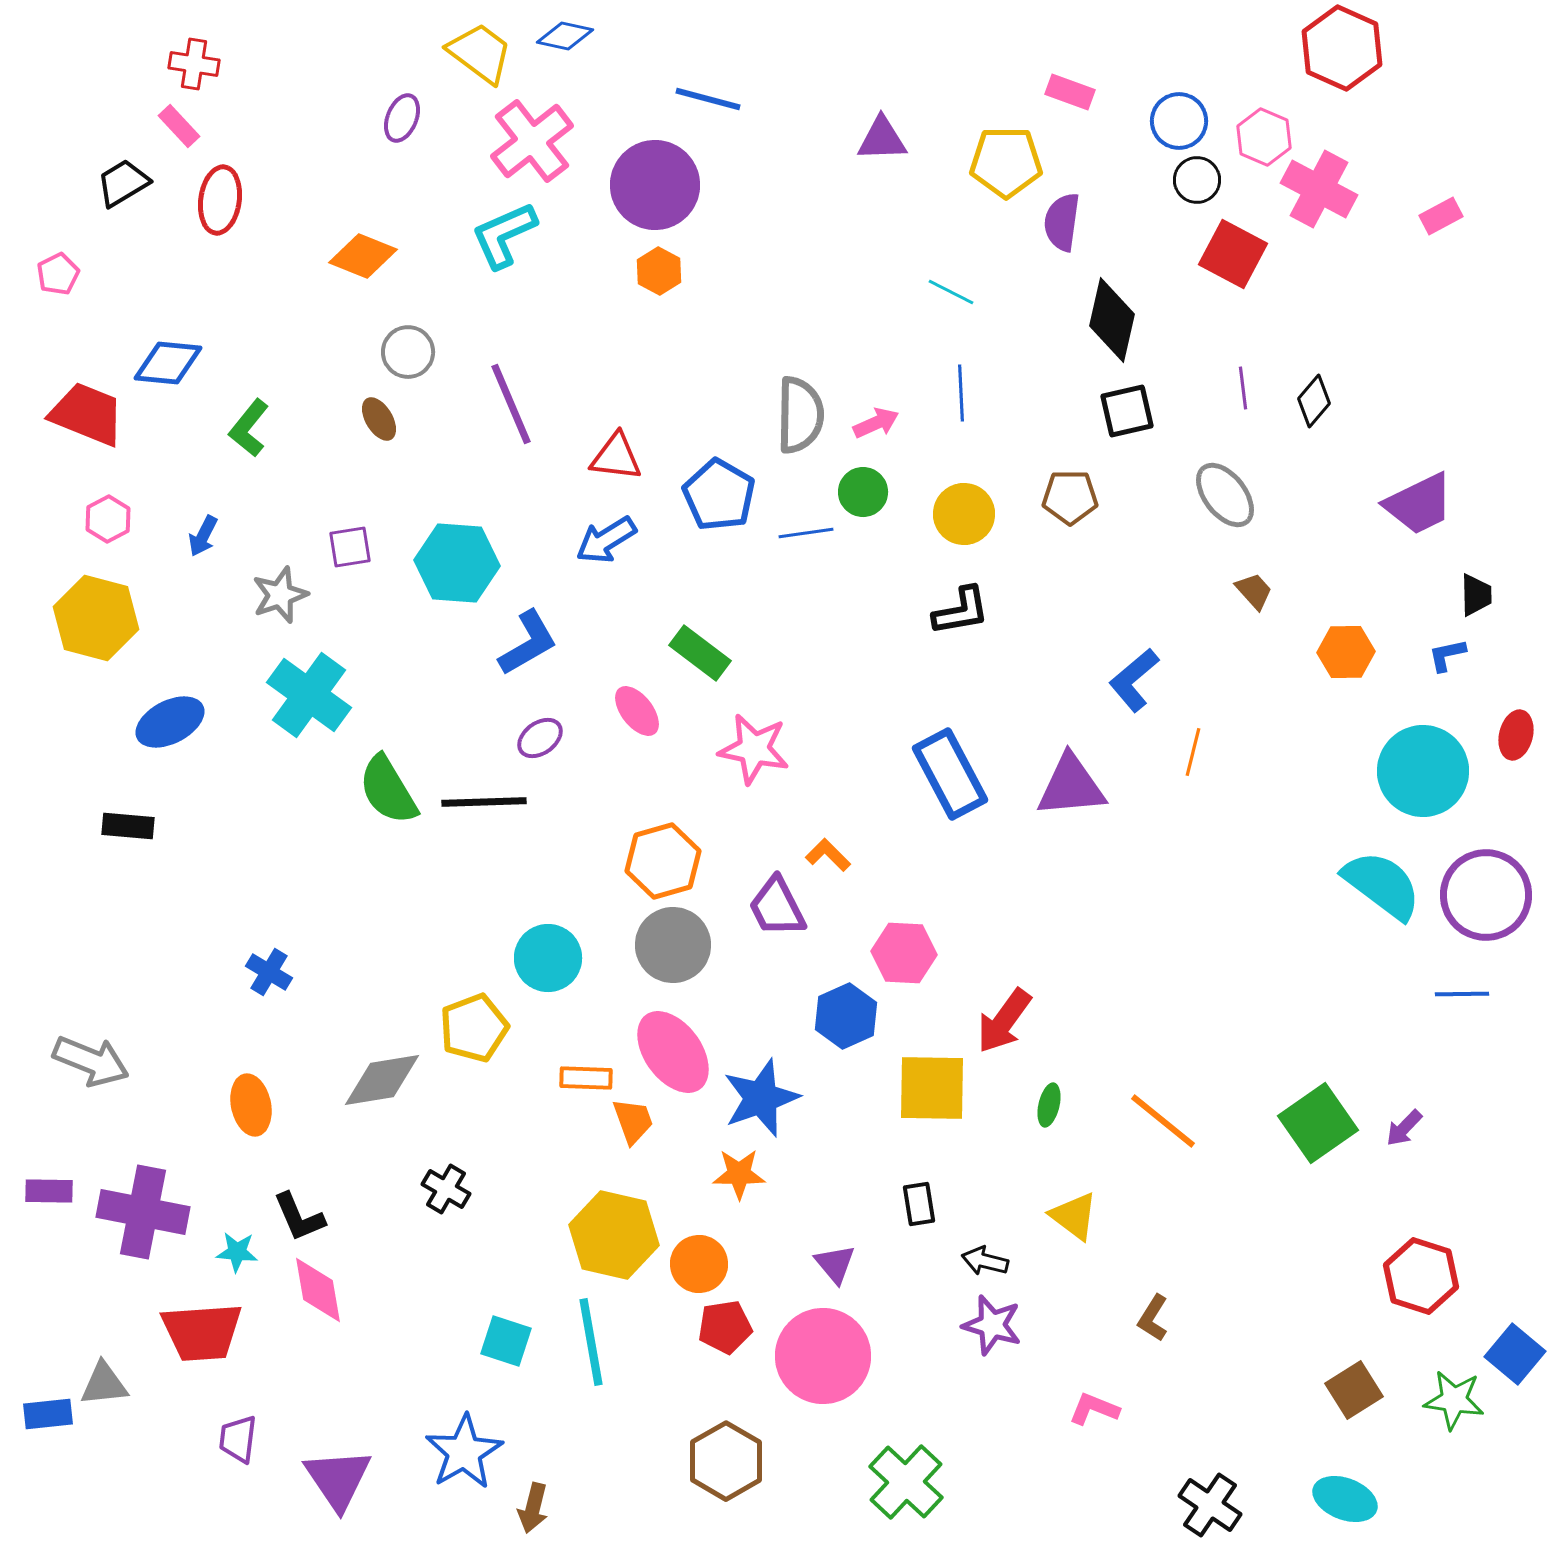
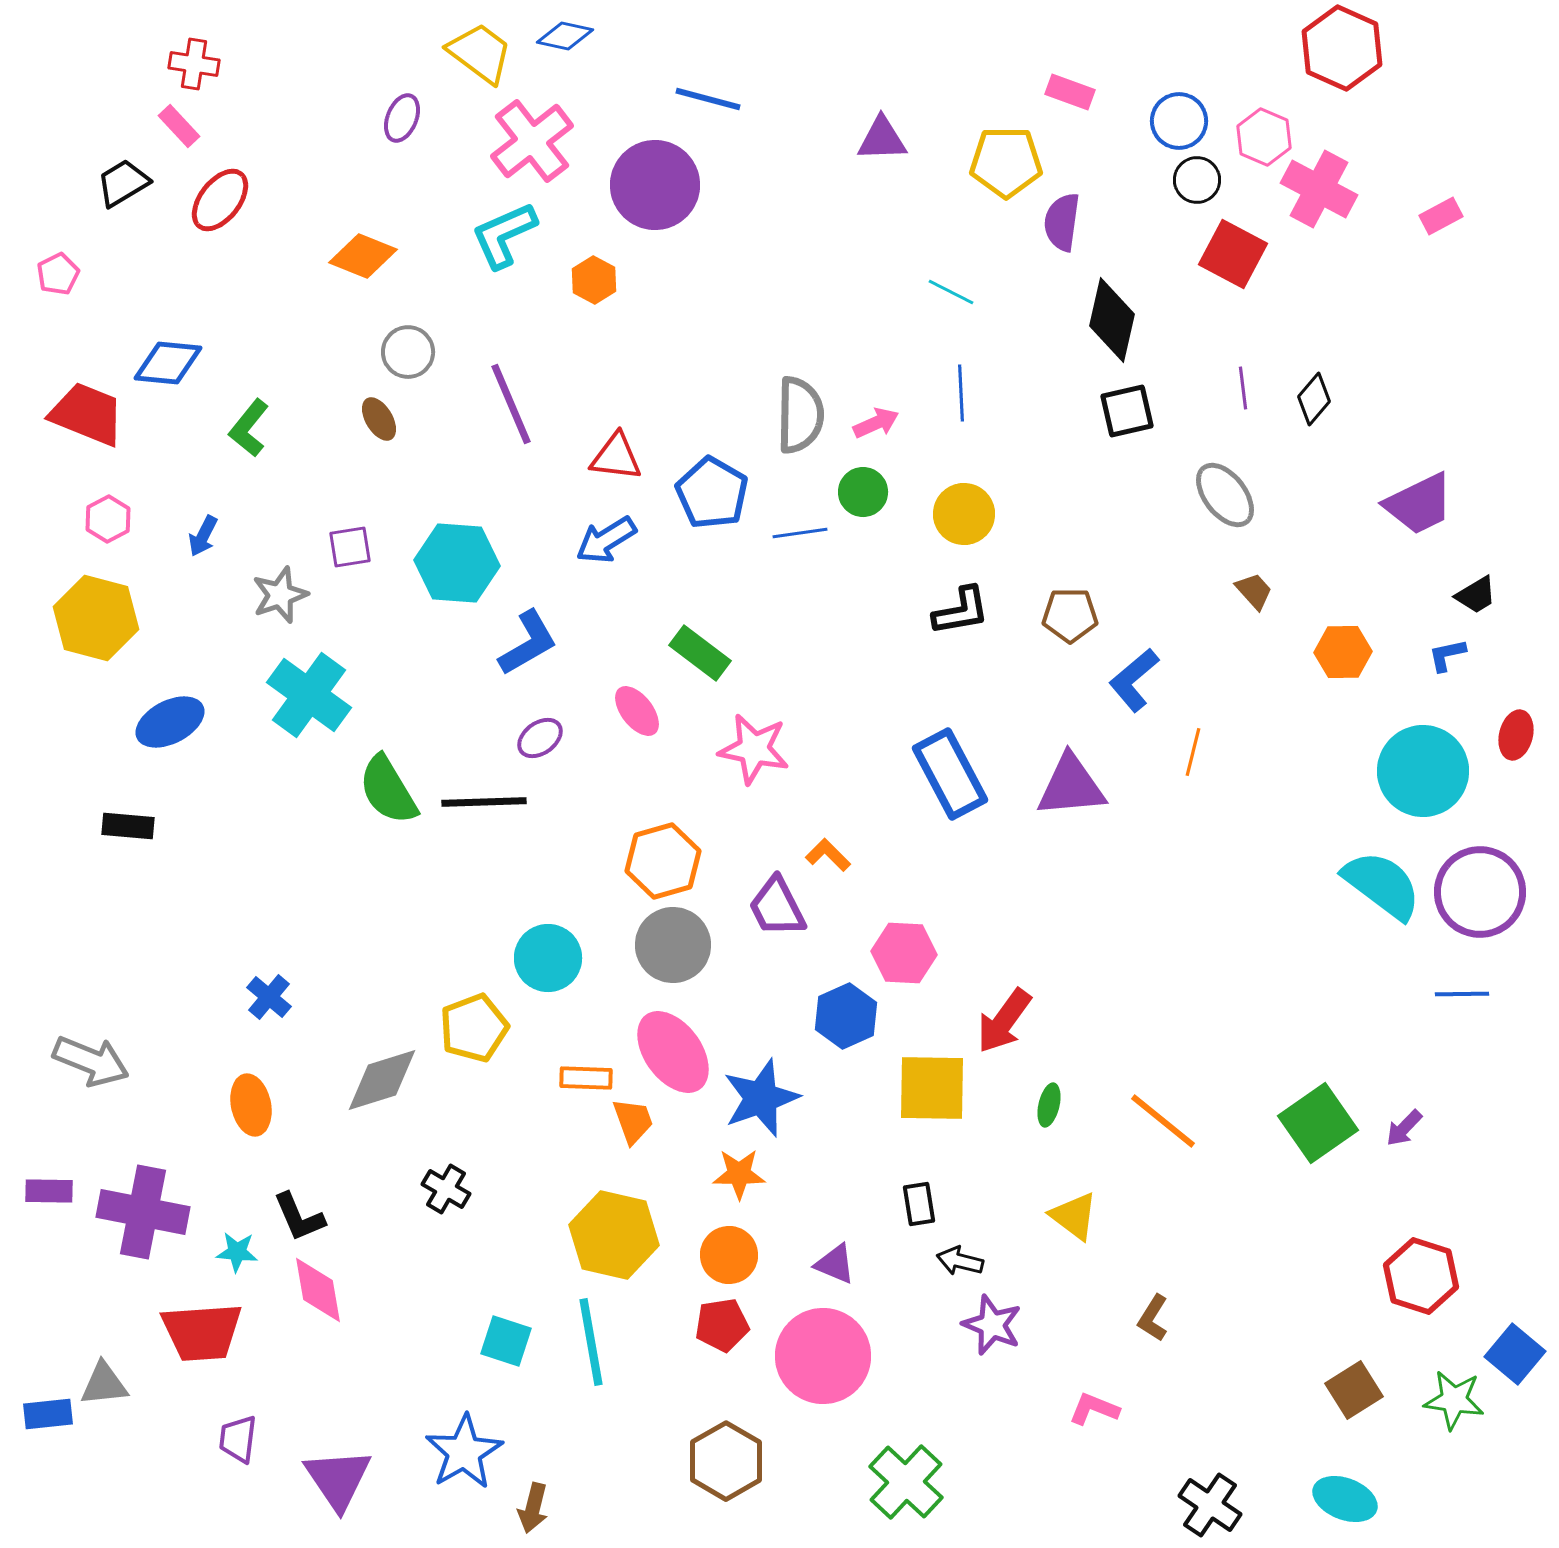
red ellipse at (220, 200): rotated 30 degrees clockwise
orange hexagon at (659, 271): moved 65 px left, 9 px down
black diamond at (1314, 401): moved 2 px up
blue pentagon at (719, 495): moved 7 px left, 2 px up
brown pentagon at (1070, 497): moved 118 px down
blue line at (806, 533): moved 6 px left
black trapezoid at (1476, 595): rotated 60 degrees clockwise
orange hexagon at (1346, 652): moved 3 px left
purple circle at (1486, 895): moved 6 px left, 3 px up
blue cross at (269, 972): moved 25 px down; rotated 9 degrees clockwise
gray diamond at (382, 1080): rotated 8 degrees counterclockwise
black arrow at (985, 1261): moved 25 px left
orange circle at (699, 1264): moved 30 px right, 9 px up
purple triangle at (835, 1264): rotated 27 degrees counterclockwise
purple star at (992, 1325): rotated 6 degrees clockwise
red pentagon at (725, 1327): moved 3 px left, 2 px up
